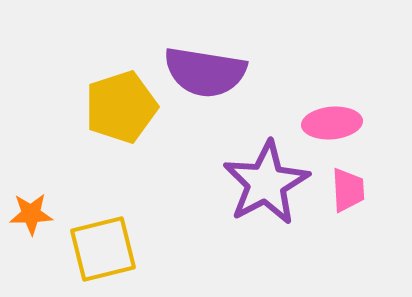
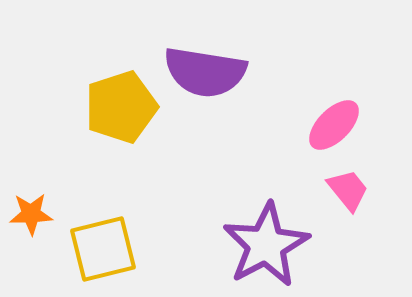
pink ellipse: moved 2 px right, 2 px down; rotated 40 degrees counterclockwise
purple star: moved 62 px down
pink trapezoid: rotated 36 degrees counterclockwise
